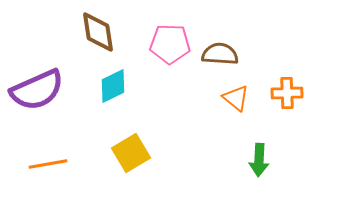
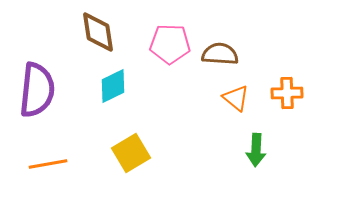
purple semicircle: rotated 60 degrees counterclockwise
green arrow: moved 3 px left, 10 px up
